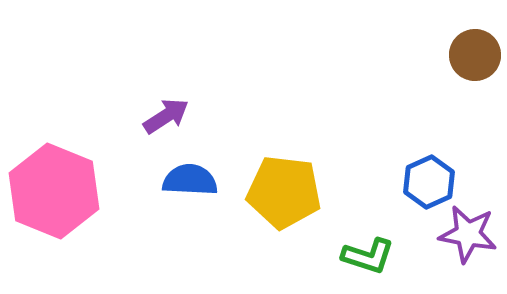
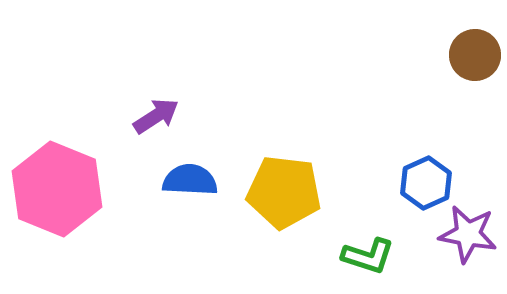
purple arrow: moved 10 px left
blue hexagon: moved 3 px left, 1 px down
pink hexagon: moved 3 px right, 2 px up
